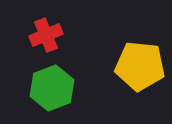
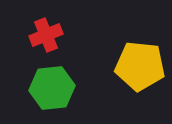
green hexagon: rotated 15 degrees clockwise
